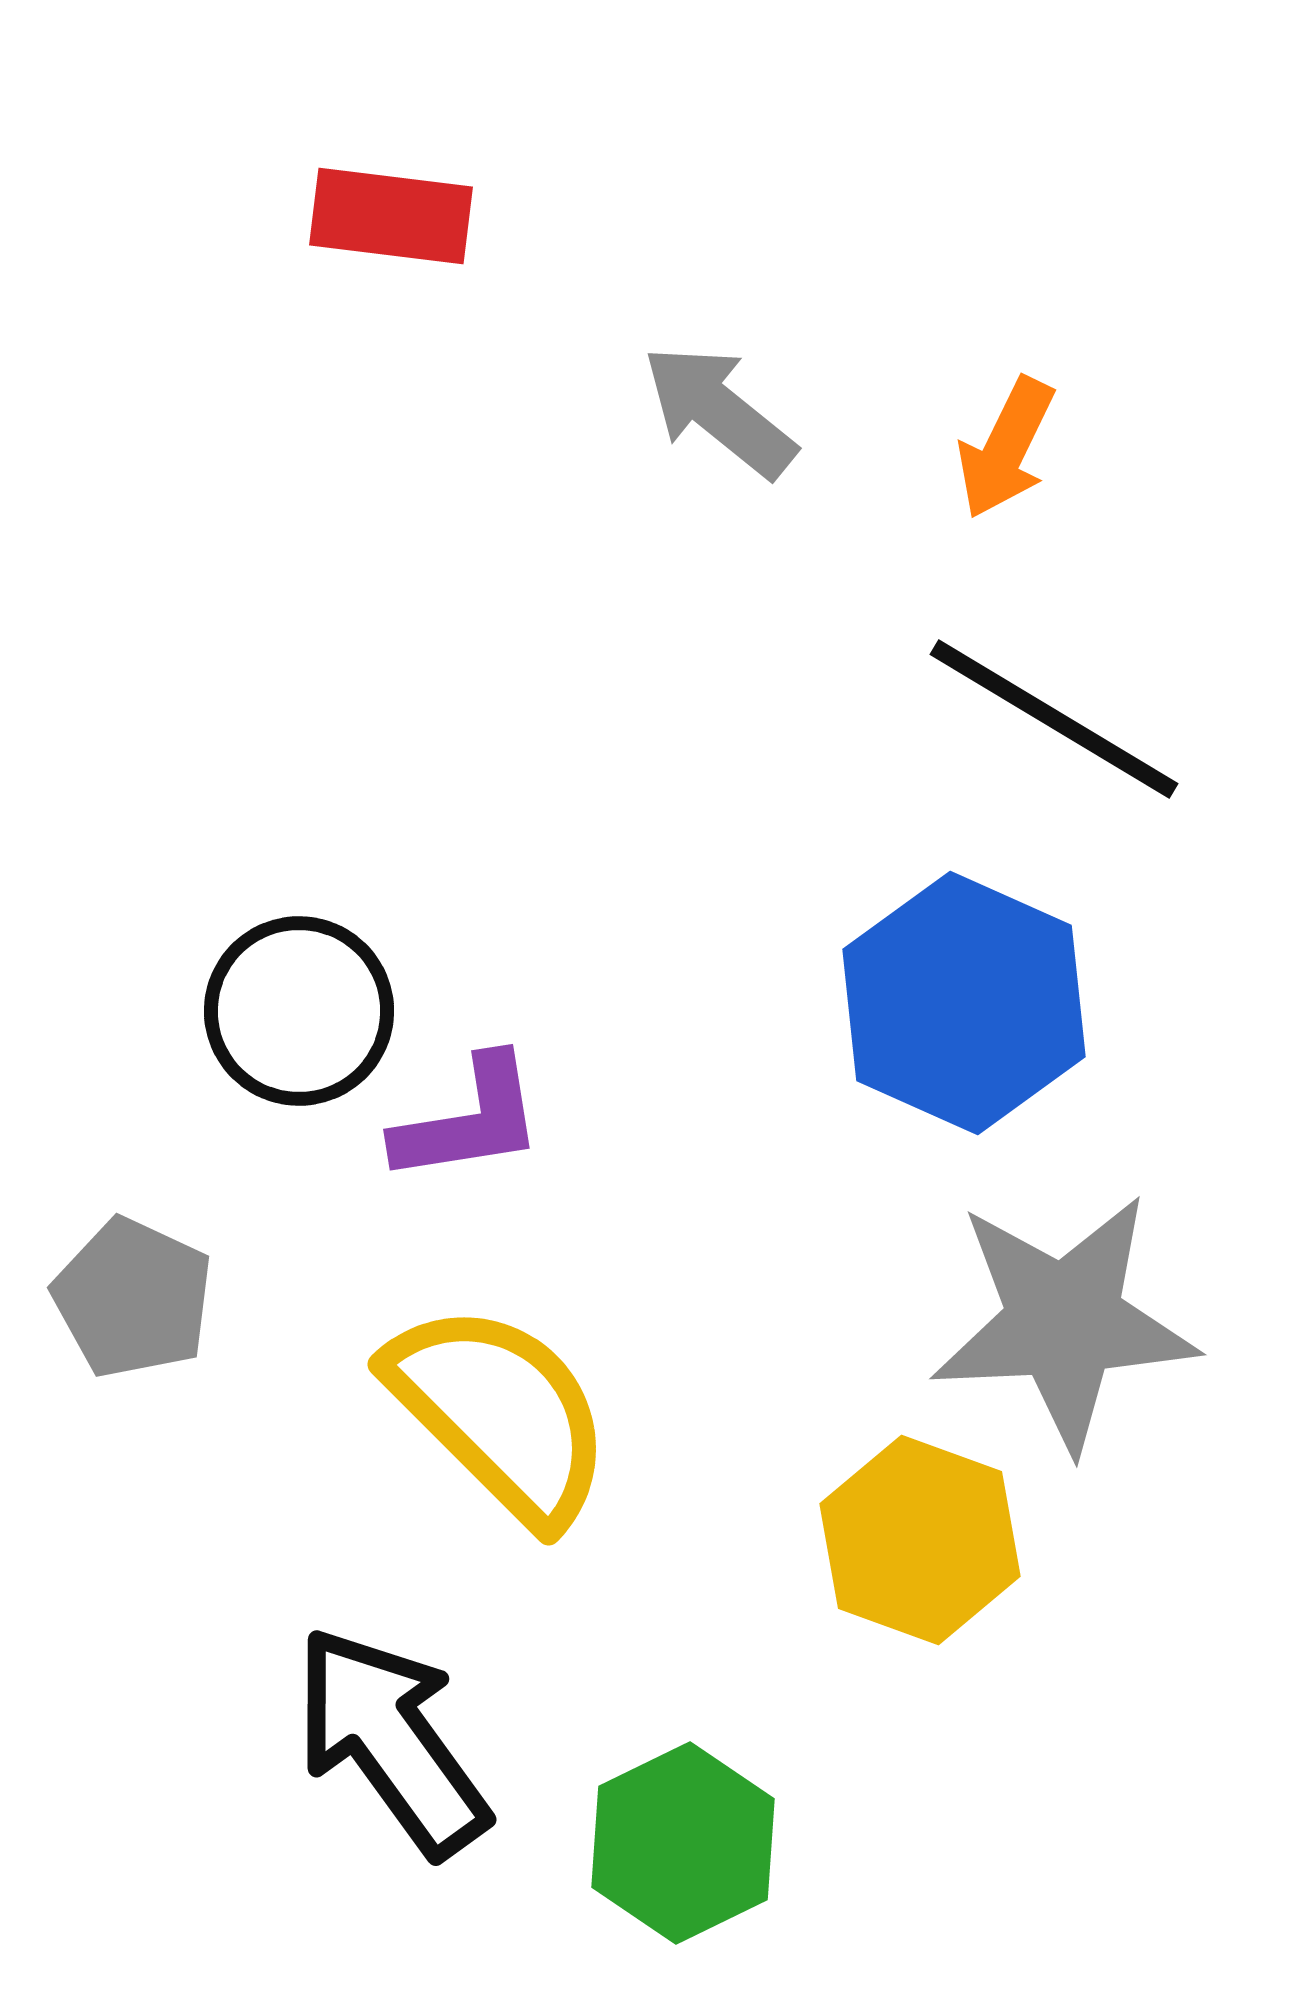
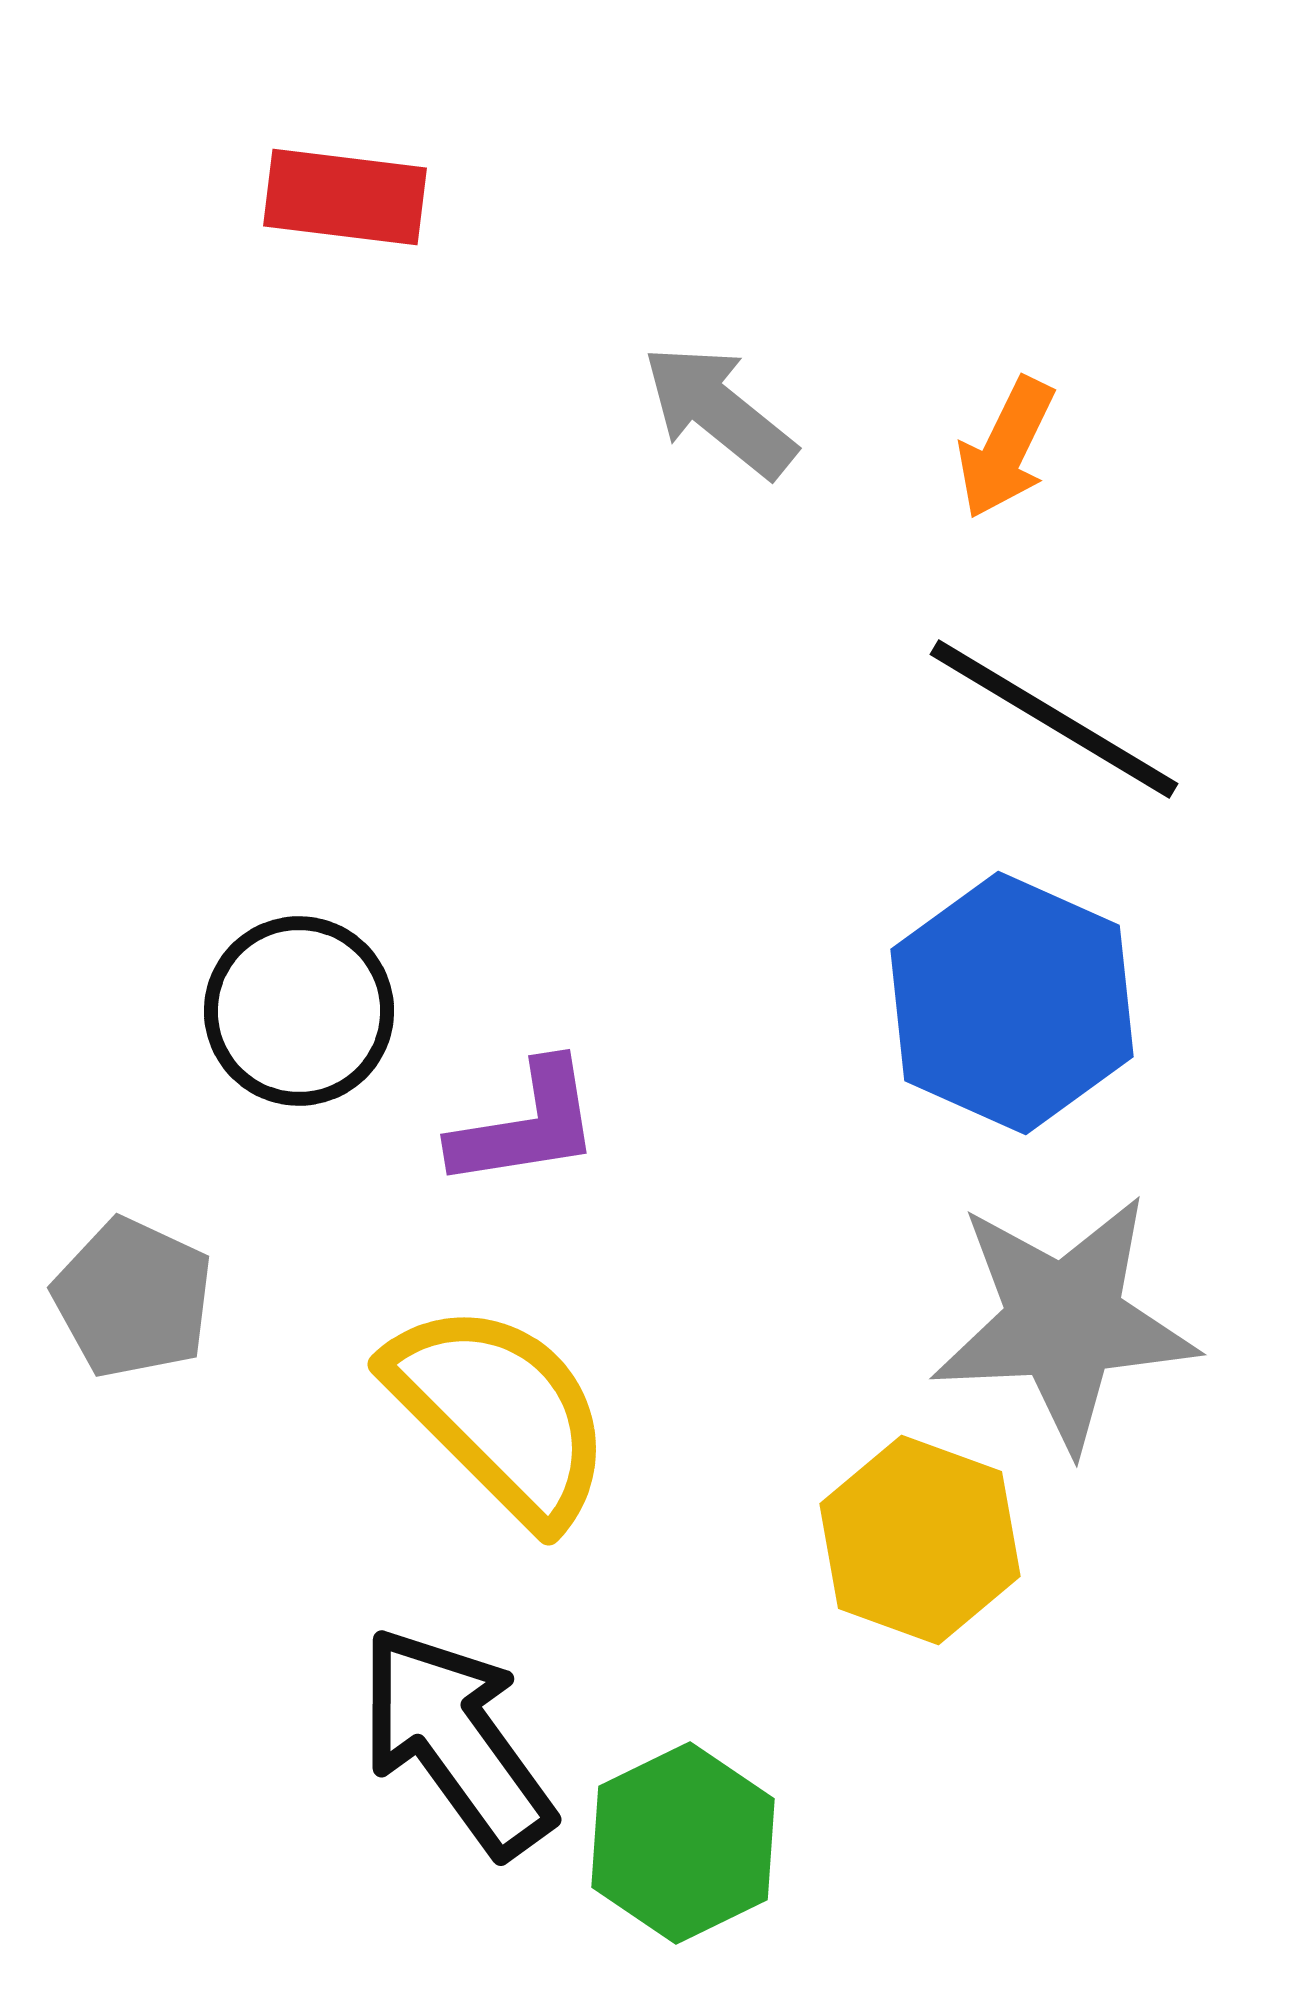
red rectangle: moved 46 px left, 19 px up
blue hexagon: moved 48 px right
purple L-shape: moved 57 px right, 5 px down
black arrow: moved 65 px right
